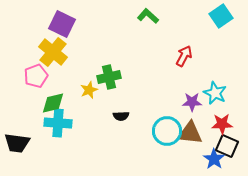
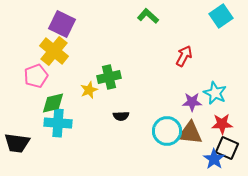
yellow cross: moved 1 px right, 1 px up
black square: moved 2 px down
